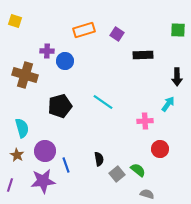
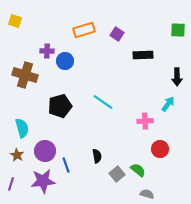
black semicircle: moved 2 px left, 3 px up
purple line: moved 1 px right, 1 px up
